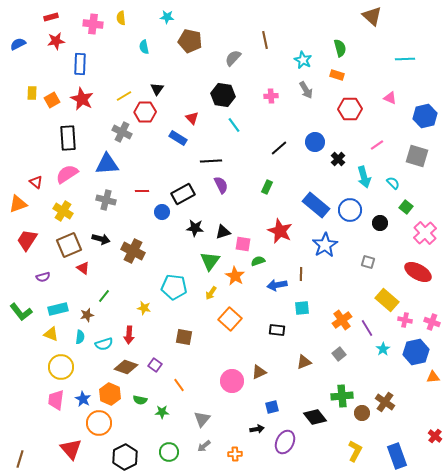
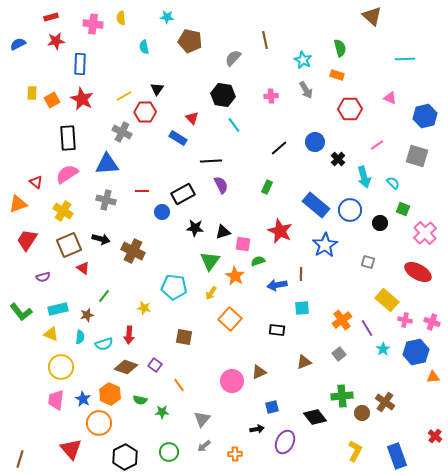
green square at (406, 207): moved 3 px left, 2 px down; rotated 16 degrees counterclockwise
